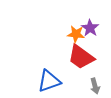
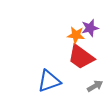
purple star: rotated 24 degrees clockwise
orange star: moved 1 px down
gray arrow: rotated 105 degrees counterclockwise
